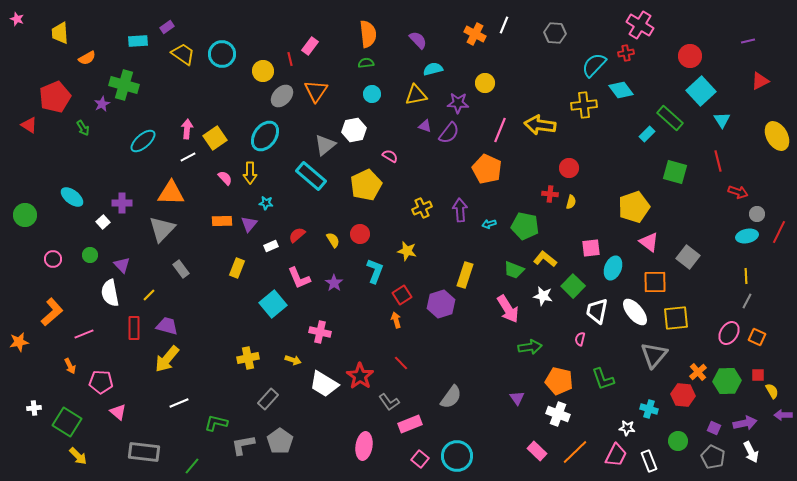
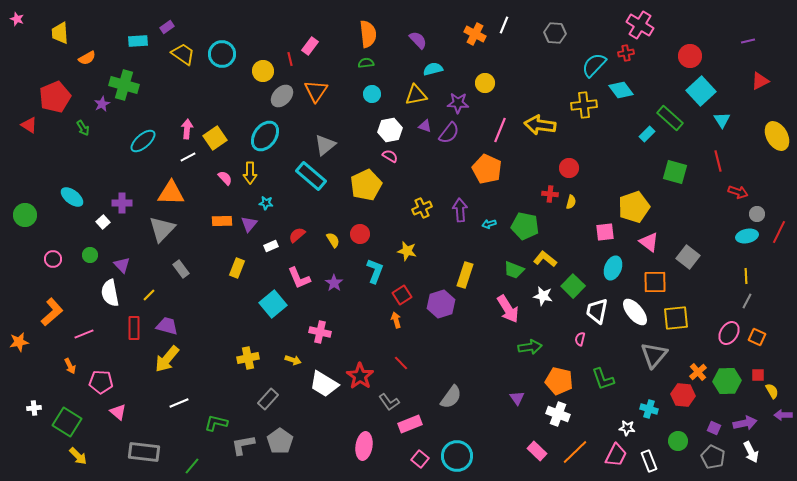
white hexagon at (354, 130): moved 36 px right
pink square at (591, 248): moved 14 px right, 16 px up
